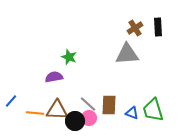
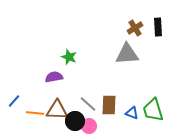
blue line: moved 3 px right
pink circle: moved 8 px down
